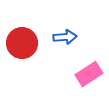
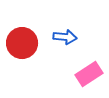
blue arrow: rotated 10 degrees clockwise
